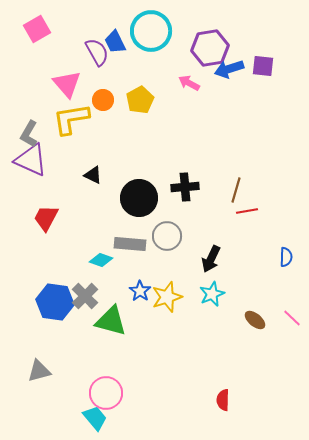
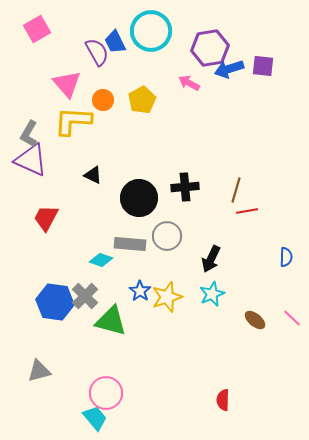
yellow pentagon: moved 2 px right
yellow L-shape: moved 2 px right, 2 px down; rotated 12 degrees clockwise
